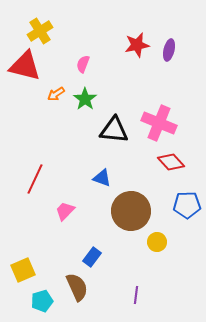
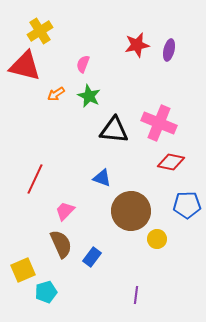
green star: moved 4 px right, 3 px up; rotated 10 degrees counterclockwise
red diamond: rotated 36 degrees counterclockwise
yellow circle: moved 3 px up
brown semicircle: moved 16 px left, 43 px up
cyan pentagon: moved 4 px right, 9 px up
